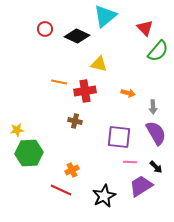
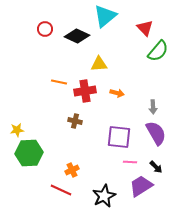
yellow triangle: rotated 18 degrees counterclockwise
orange arrow: moved 11 px left
